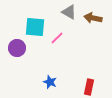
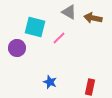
cyan square: rotated 10 degrees clockwise
pink line: moved 2 px right
red rectangle: moved 1 px right
